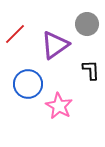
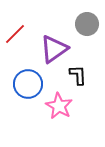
purple triangle: moved 1 px left, 4 px down
black L-shape: moved 13 px left, 5 px down
